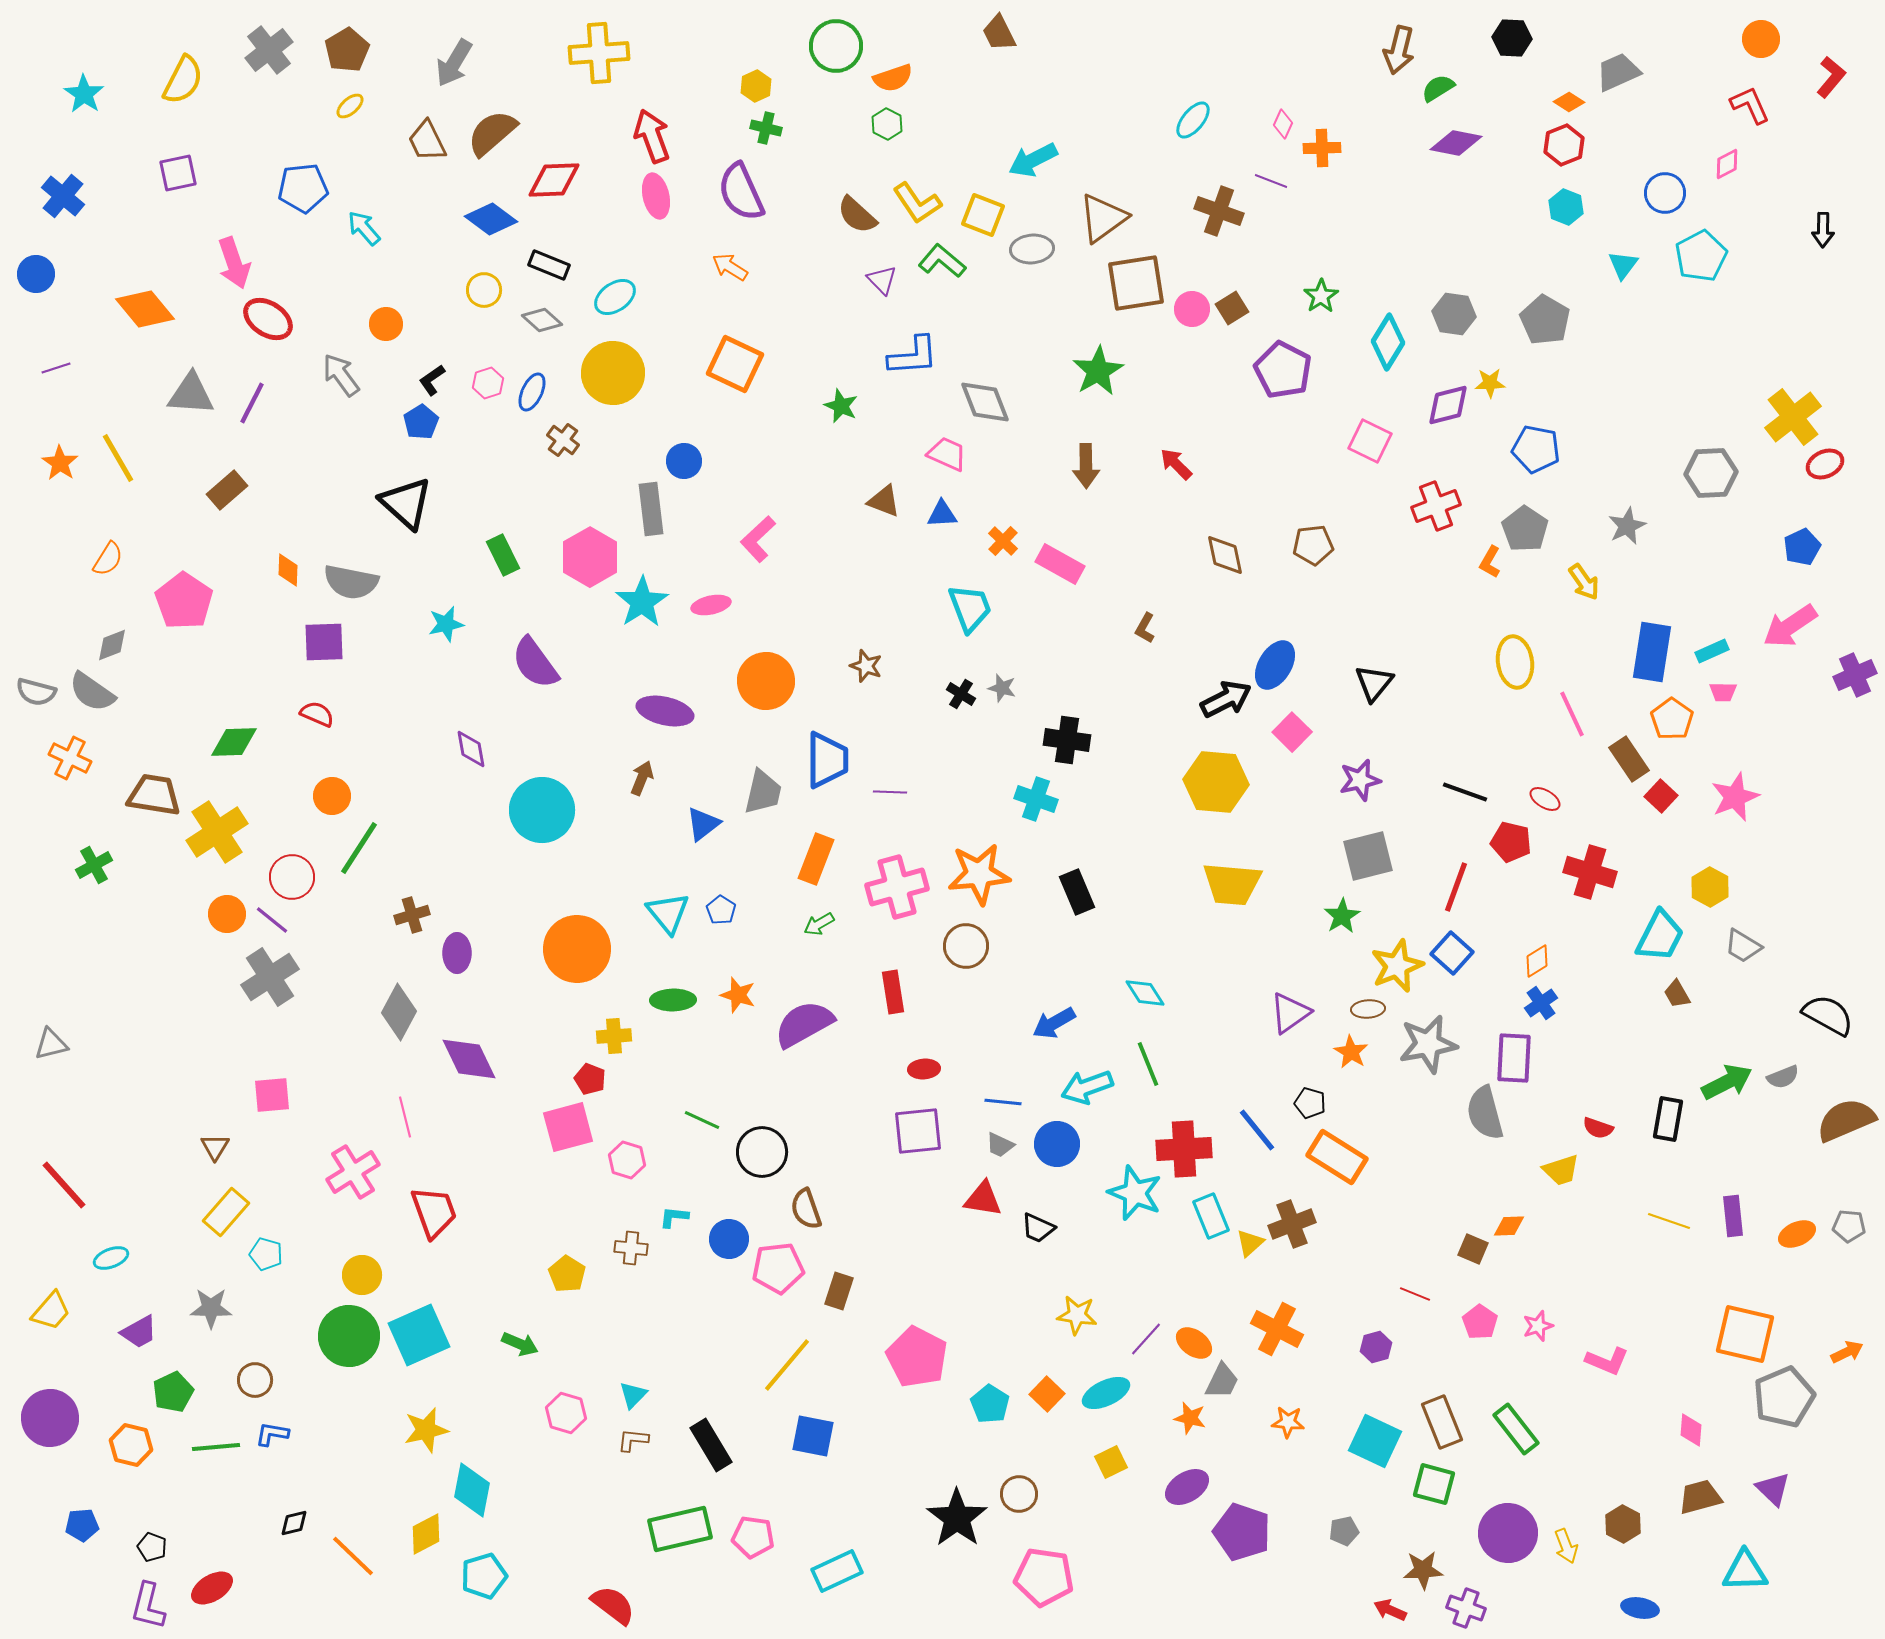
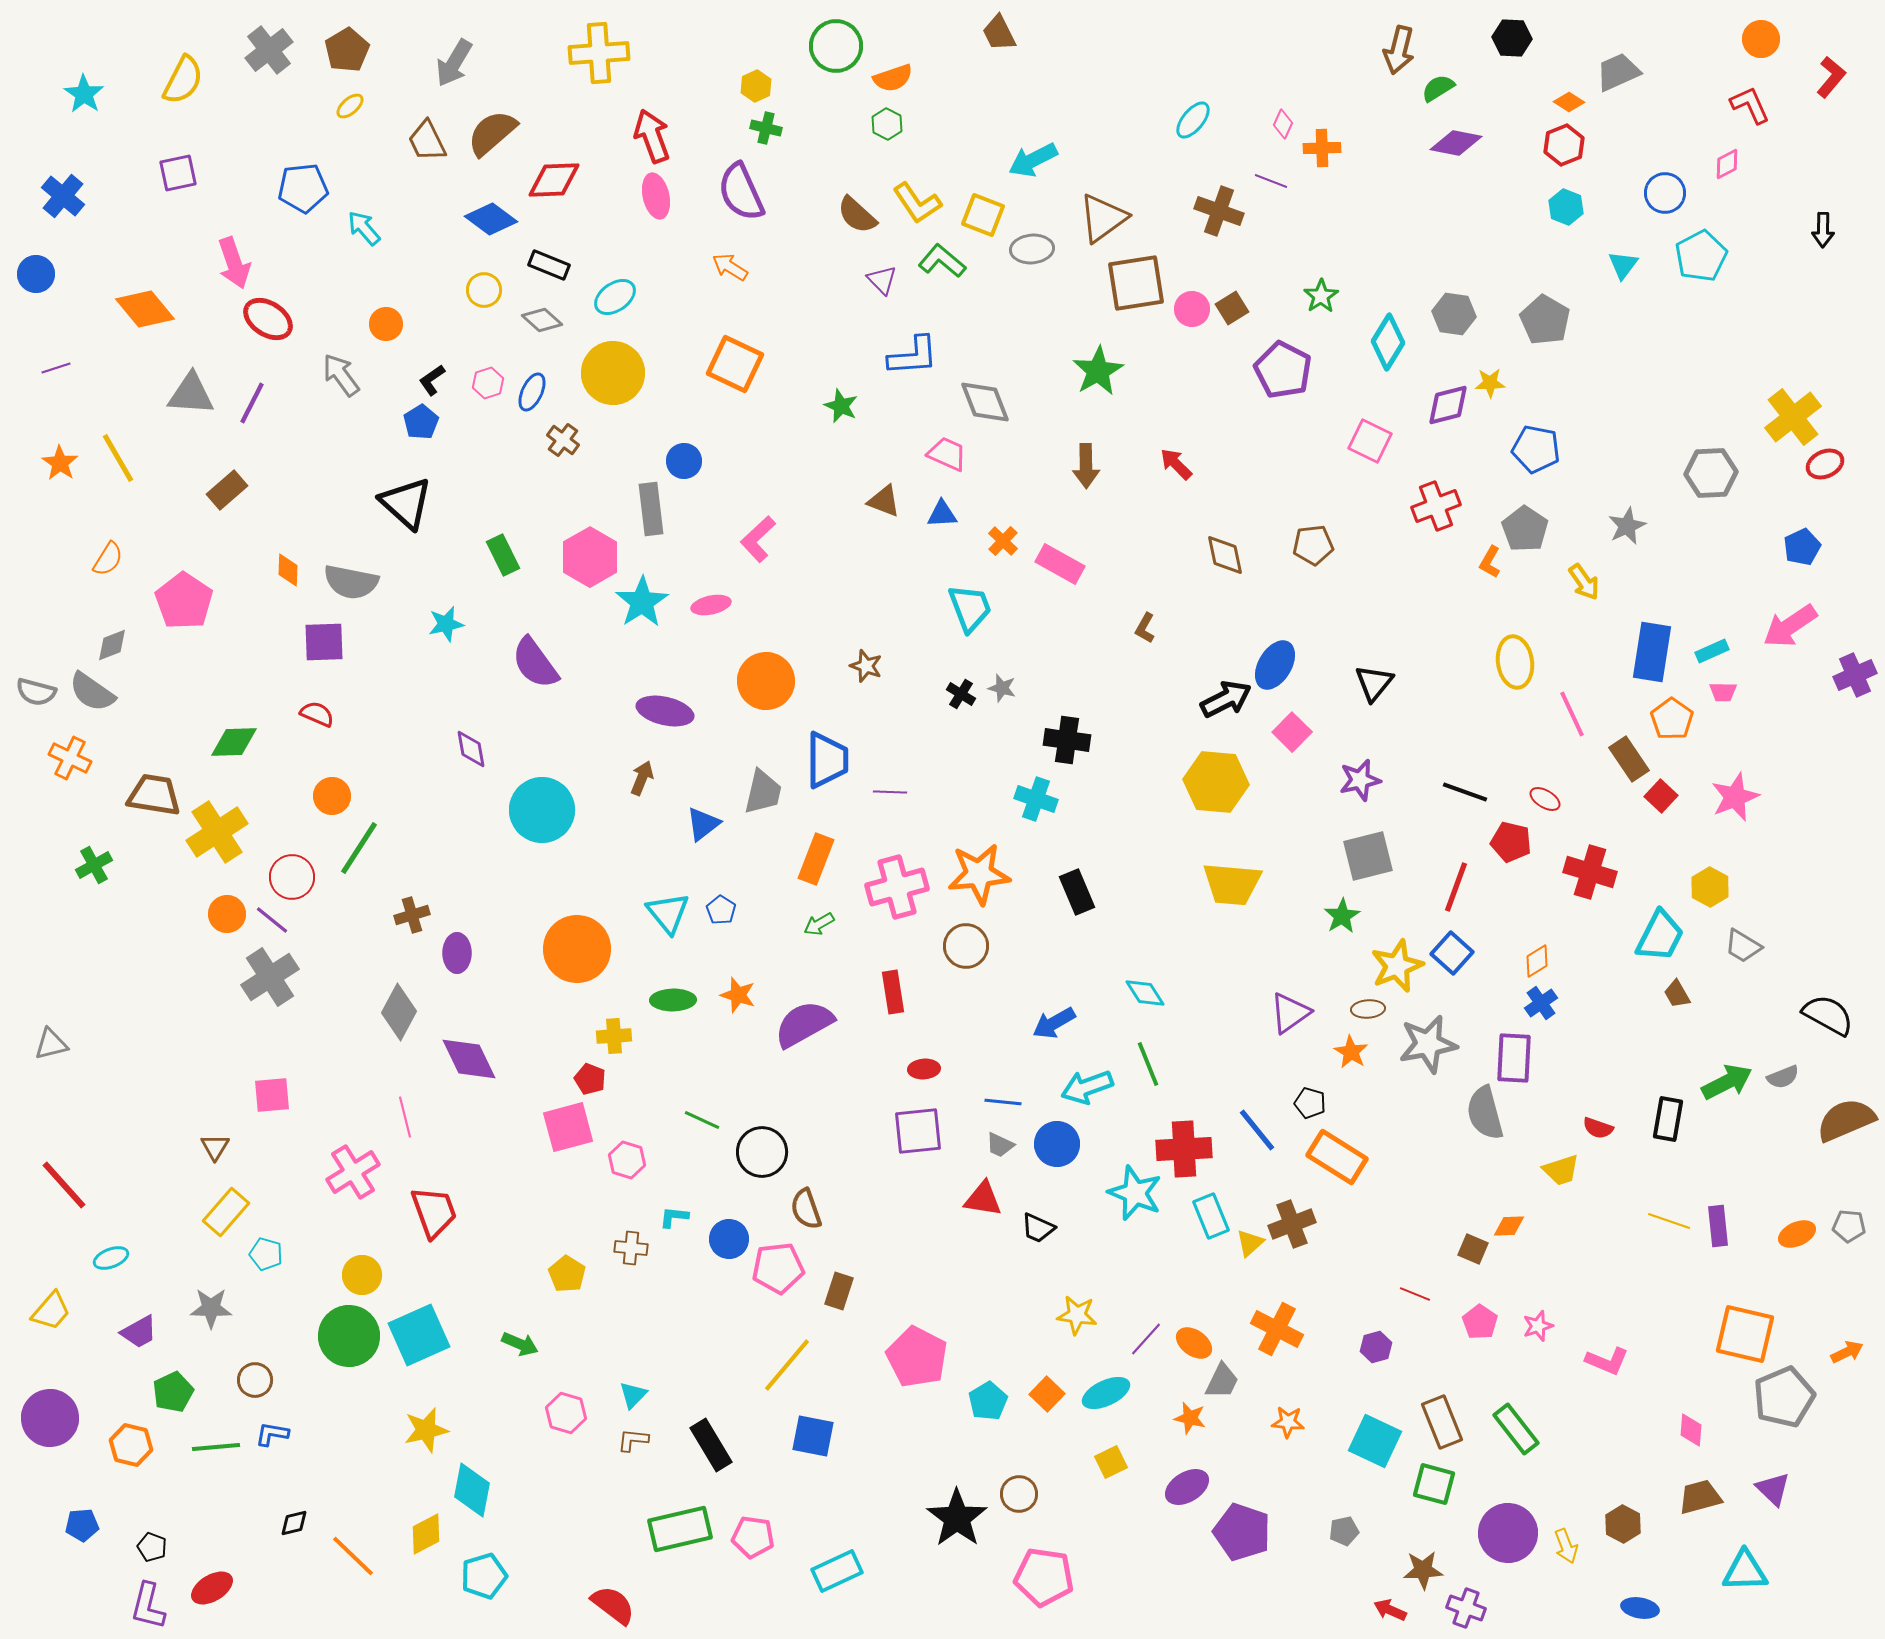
purple rectangle at (1733, 1216): moved 15 px left, 10 px down
cyan pentagon at (990, 1404): moved 2 px left, 3 px up; rotated 9 degrees clockwise
